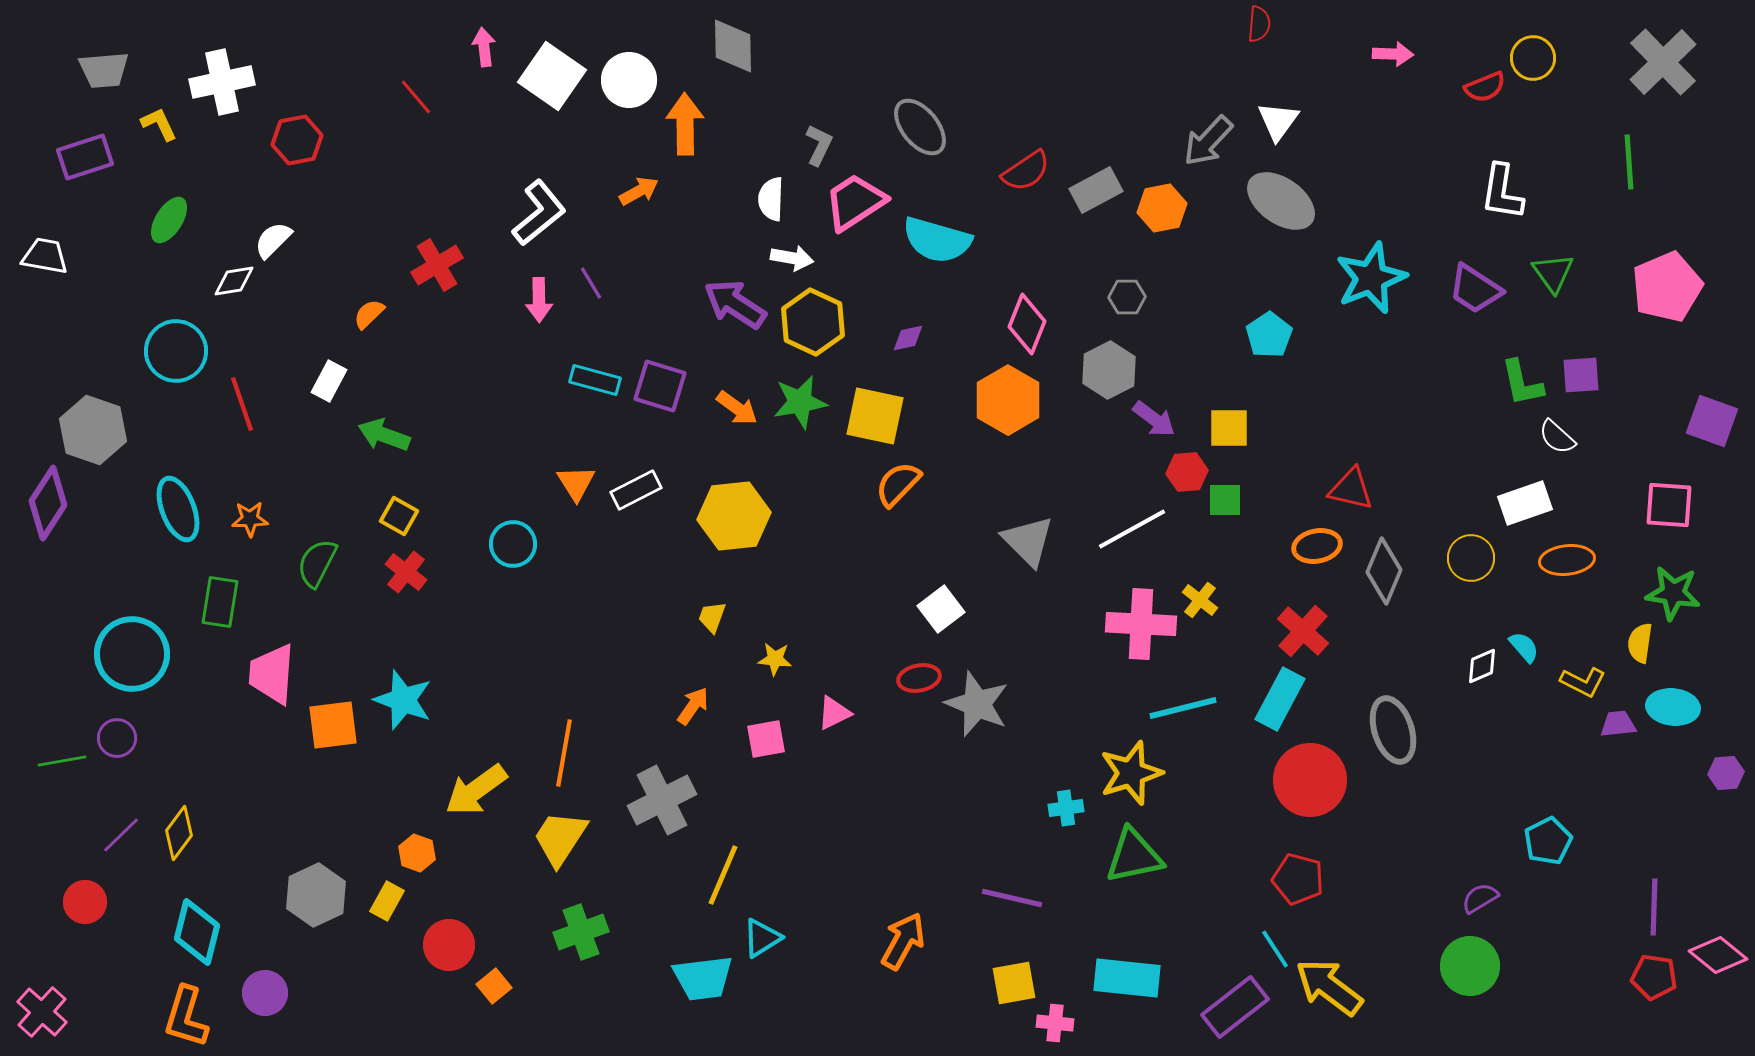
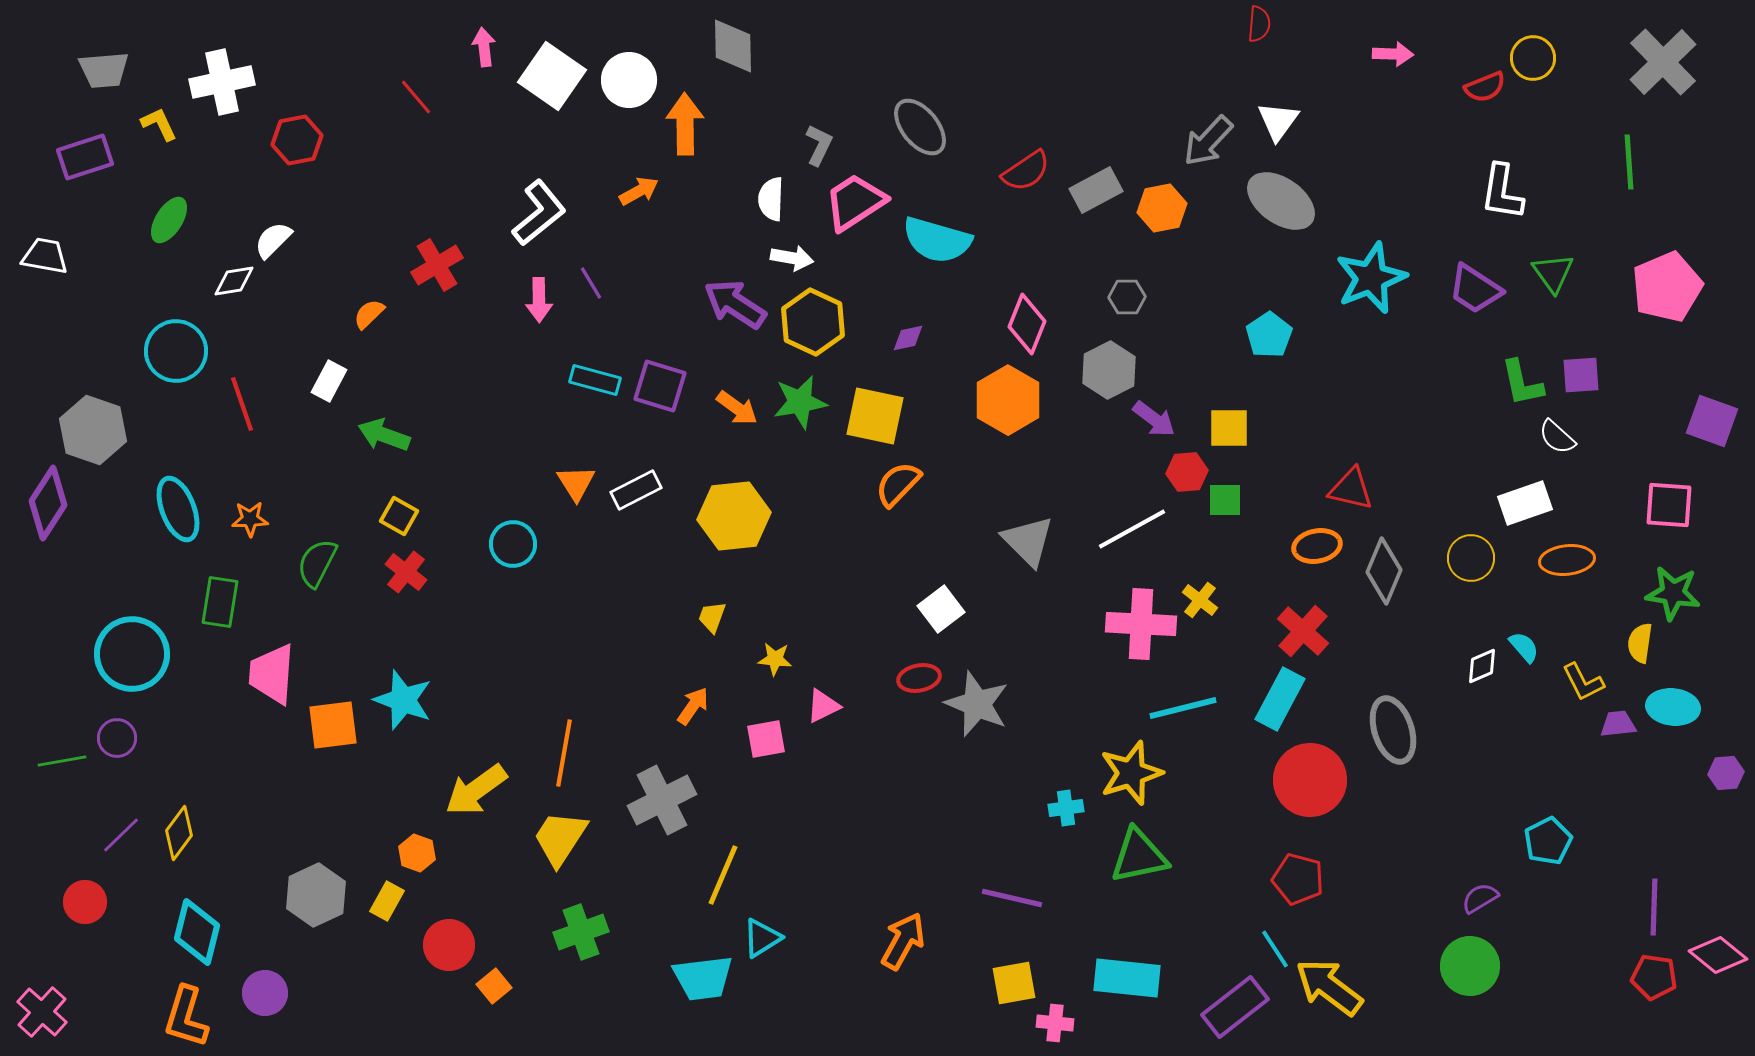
yellow L-shape at (1583, 682): rotated 36 degrees clockwise
pink triangle at (834, 713): moved 11 px left, 7 px up
green triangle at (1134, 856): moved 5 px right
